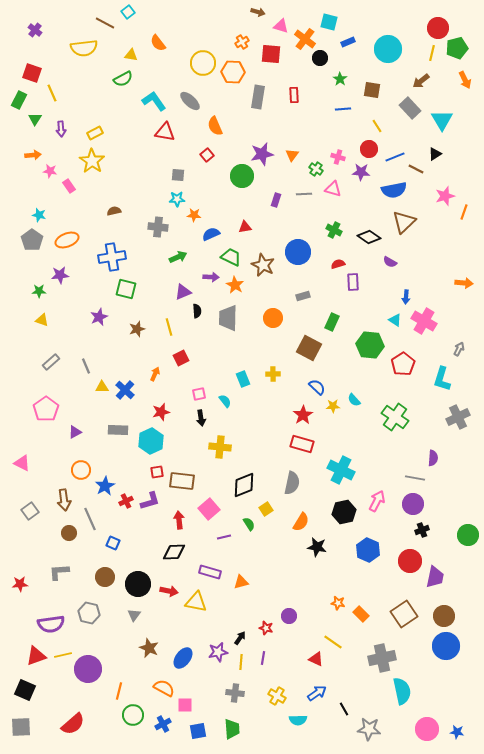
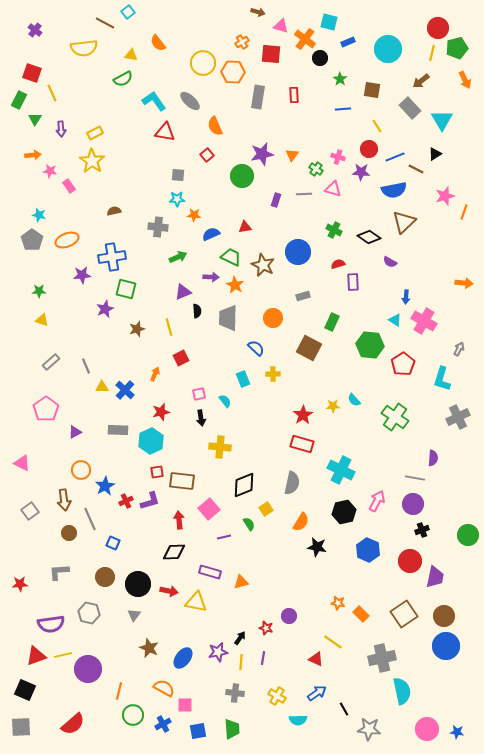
purple star at (60, 275): moved 22 px right
purple star at (99, 317): moved 6 px right, 8 px up
blue semicircle at (317, 387): moved 61 px left, 39 px up
